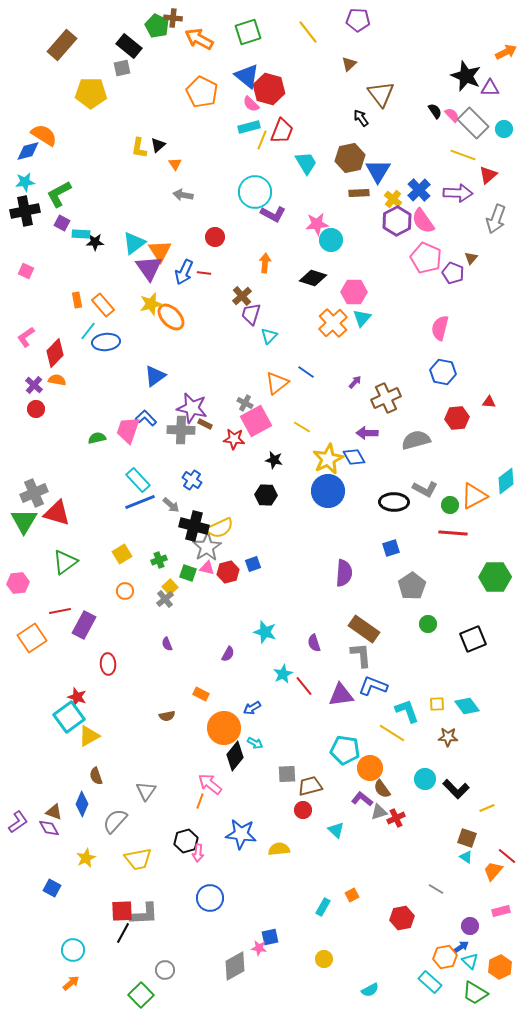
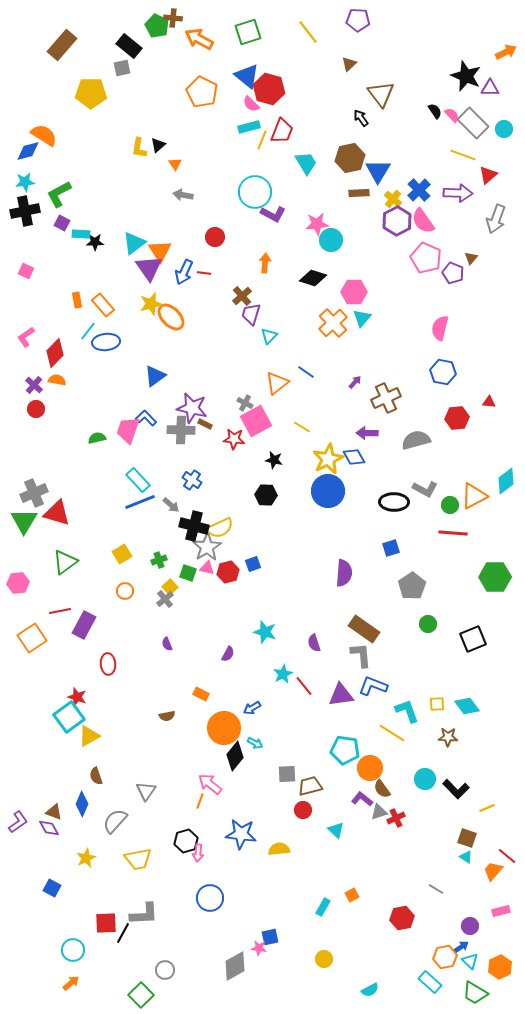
red square at (122, 911): moved 16 px left, 12 px down
